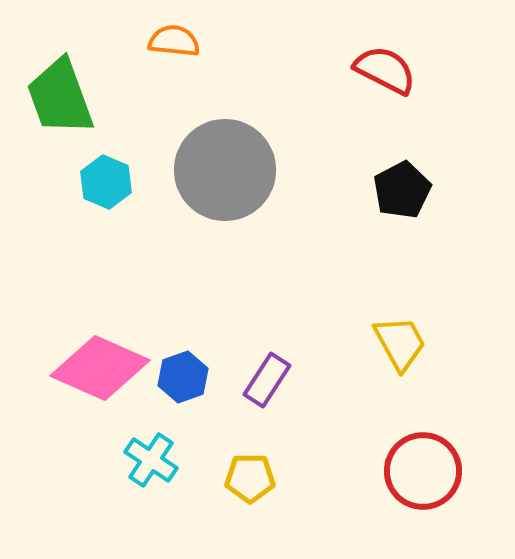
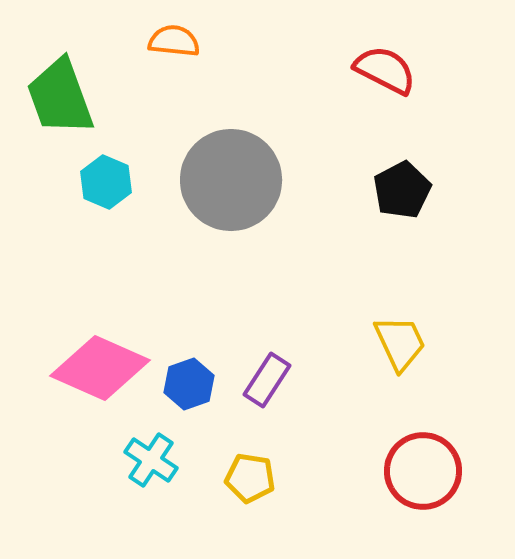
gray circle: moved 6 px right, 10 px down
yellow trapezoid: rotated 4 degrees clockwise
blue hexagon: moved 6 px right, 7 px down
yellow pentagon: rotated 9 degrees clockwise
